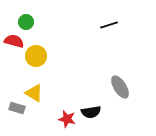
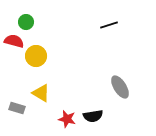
yellow triangle: moved 7 px right
black semicircle: moved 2 px right, 4 px down
